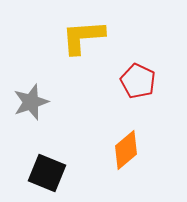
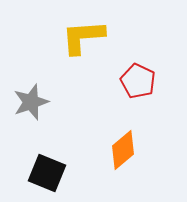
orange diamond: moved 3 px left
